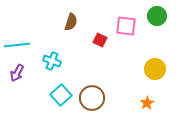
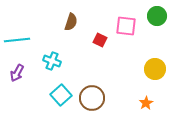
cyan line: moved 5 px up
orange star: moved 1 px left
